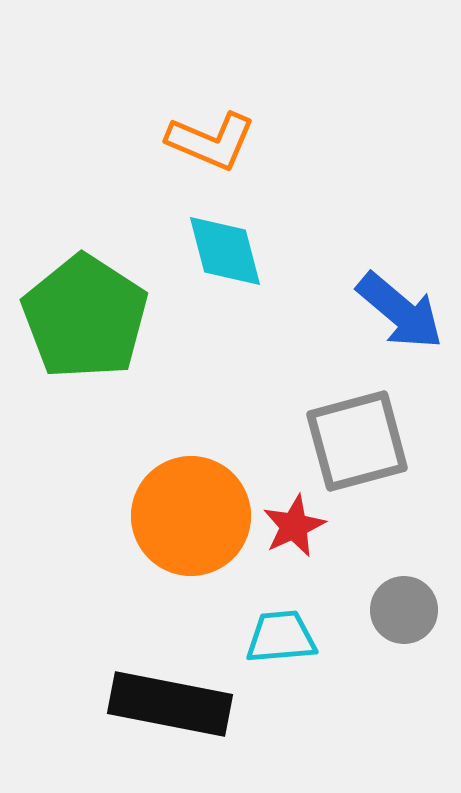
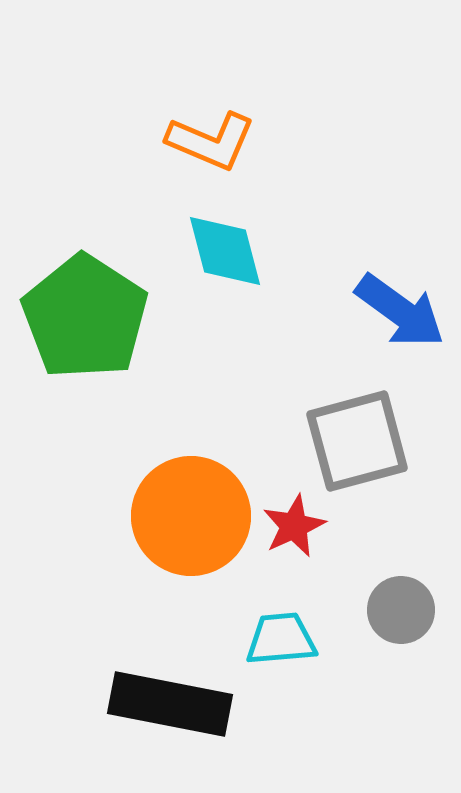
blue arrow: rotated 4 degrees counterclockwise
gray circle: moved 3 px left
cyan trapezoid: moved 2 px down
